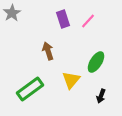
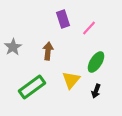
gray star: moved 1 px right, 34 px down
pink line: moved 1 px right, 7 px down
brown arrow: rotated 24 degrees clockwise
green rectangle: moved 2 px right, 2 px up
black arrow: moved 5 px left, 5 px up
